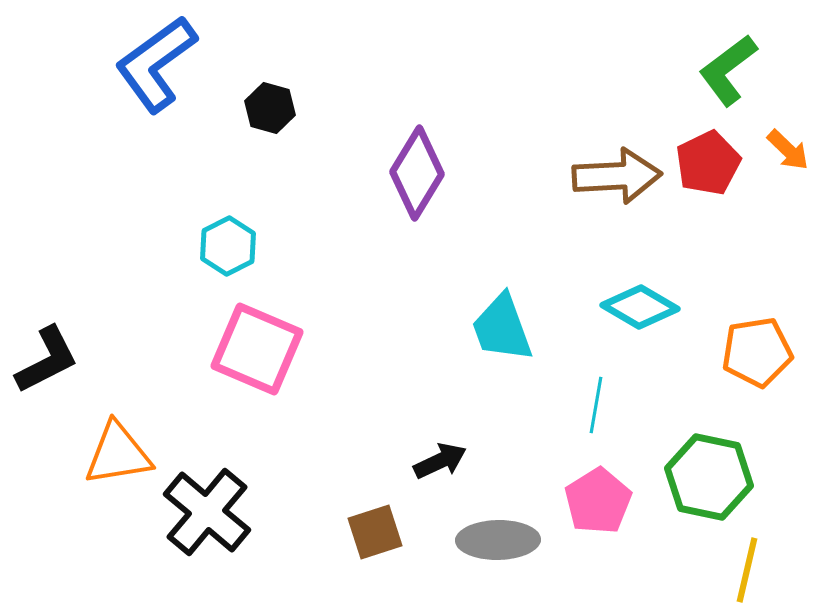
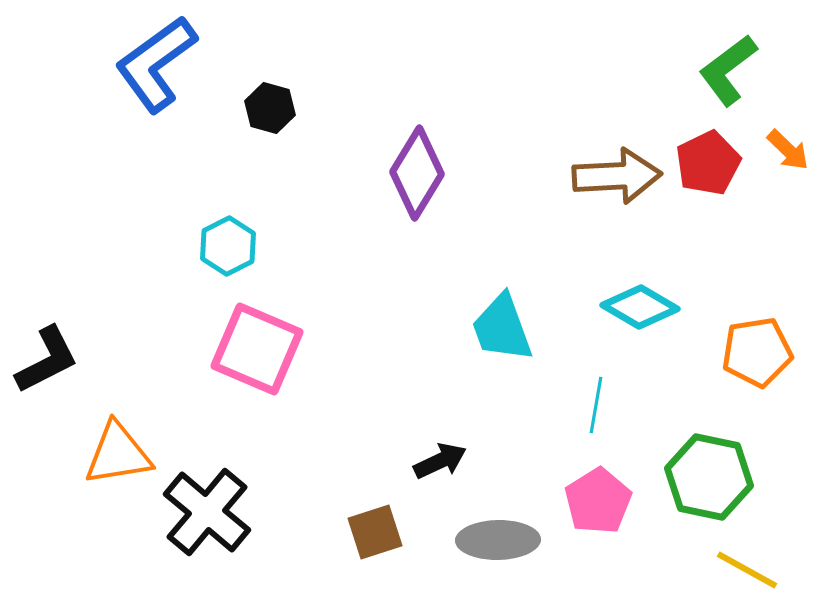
yellow line: rotated 74 degrees counterclockwise
